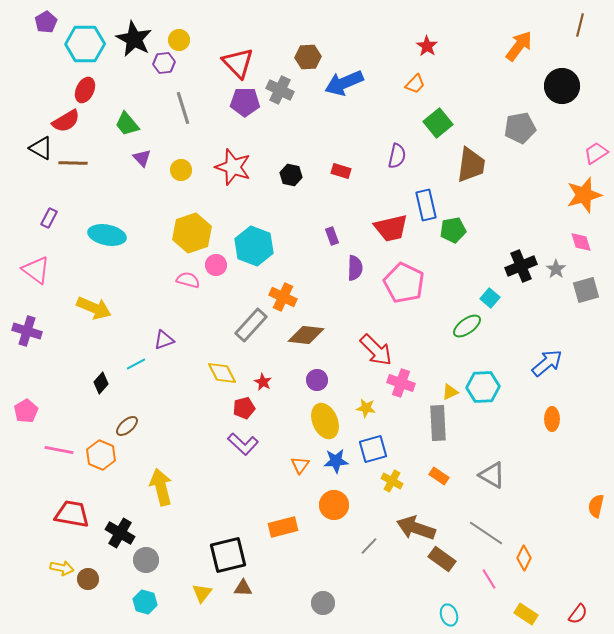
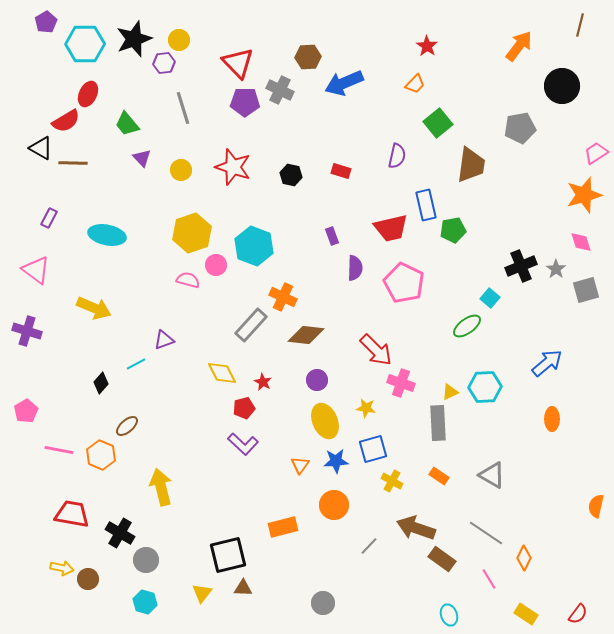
black star at (134, 39): rotated 24 degrees clockwise
red ellipse at (85, 90): moved 3 px right, 4 px down
cyan hexagon at (483, 387): moved 2 px right
